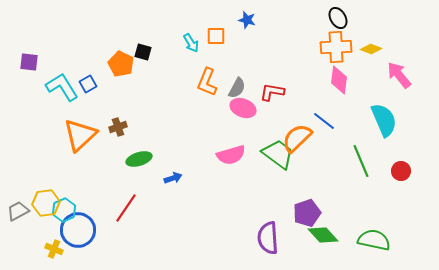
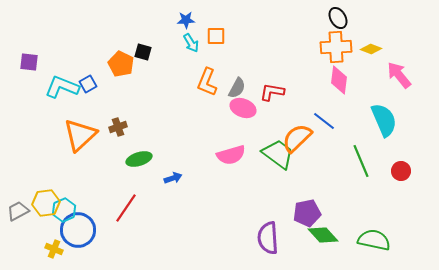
blue star: moved 61 px left; rotated 18 degrees counterclockwise
cyan L-shape: rotated 36 degrees counterclockwise
purple pentagon: rotated 8 degrees clockwise
